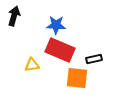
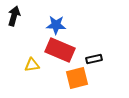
orange square: rotated 20 degrees counterclockwise
